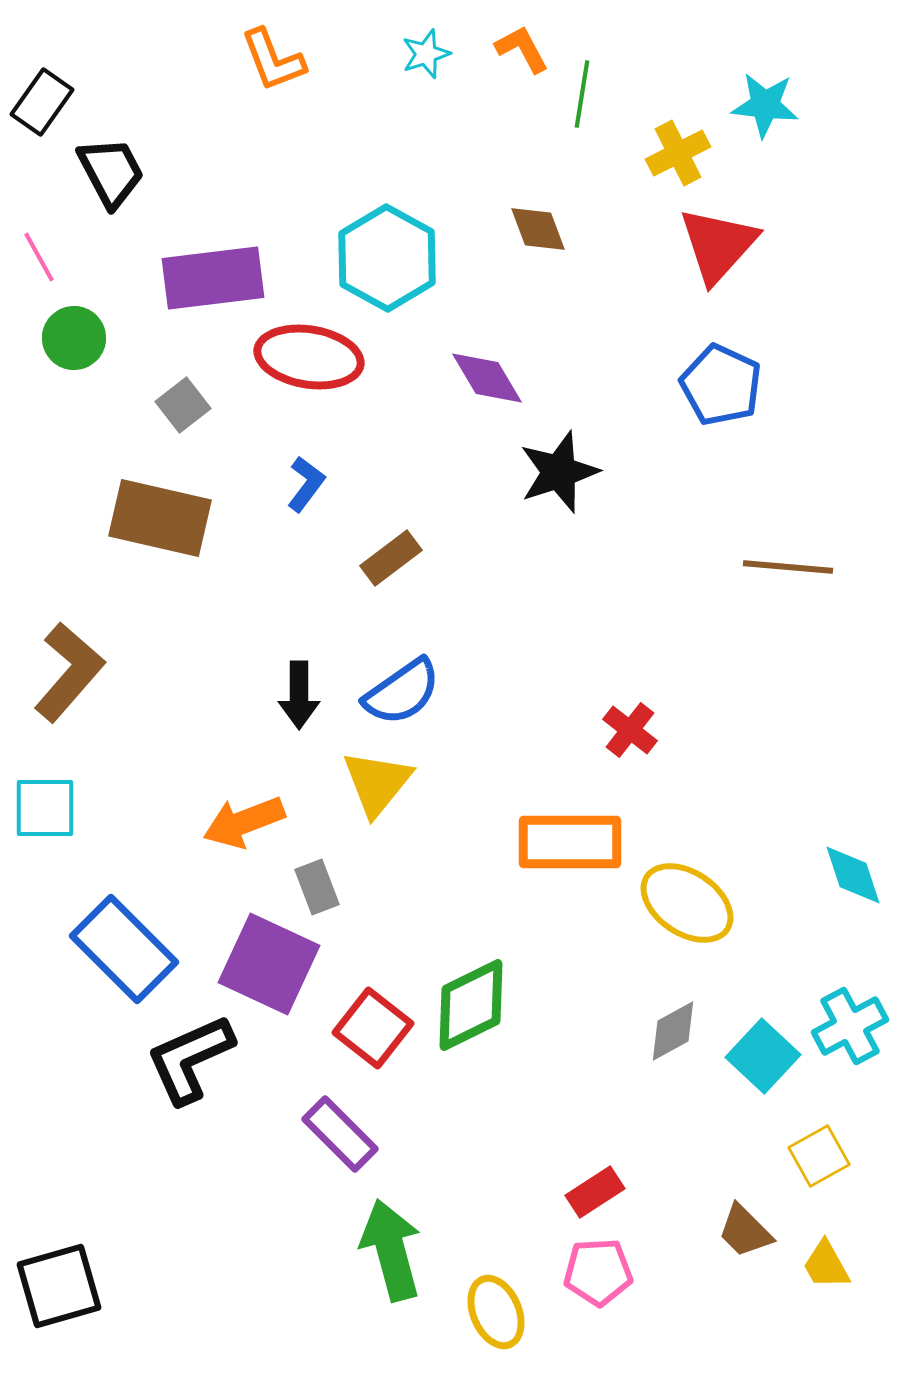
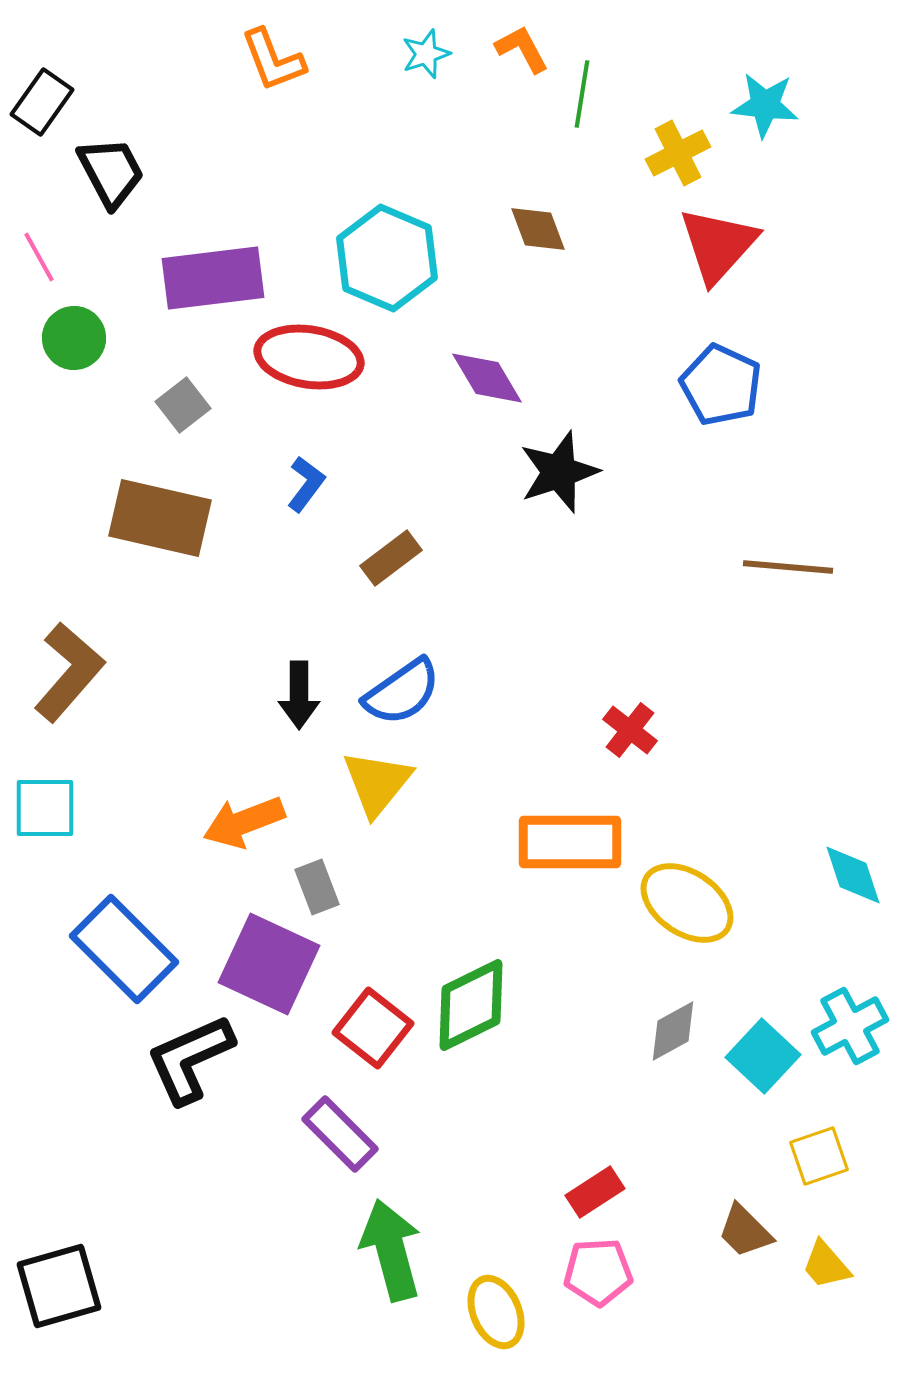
cyan hexagon at (387, 258): rotated 6 degrees counterclockwise
yellow square at (819, 1156): rotated 10 degrees clockwise
yellow trapezoid at (826, 1265): rotated 12 degrees counterclockwise
